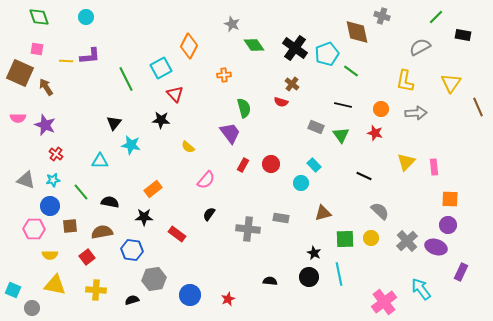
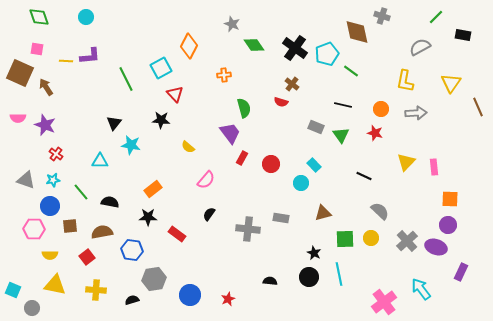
red rectangle at (243, 165): moved 1 px left, 7 px up
black star at (144, 217): moved 4 px right
